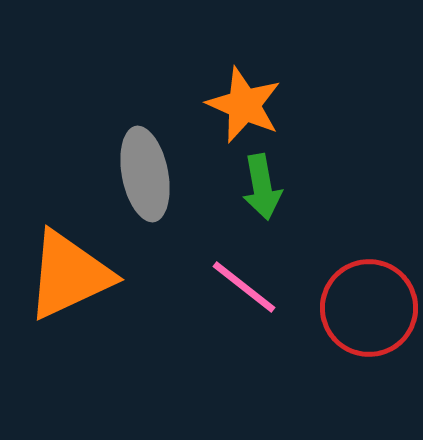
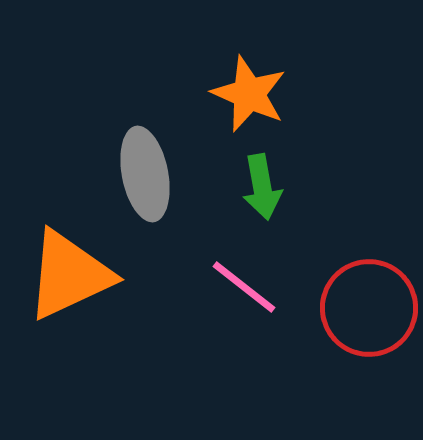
orange star: moved 5 px right, 11 px up
